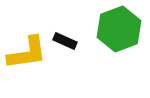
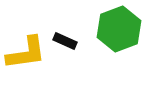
yellow L-shape: moved 1 px left
